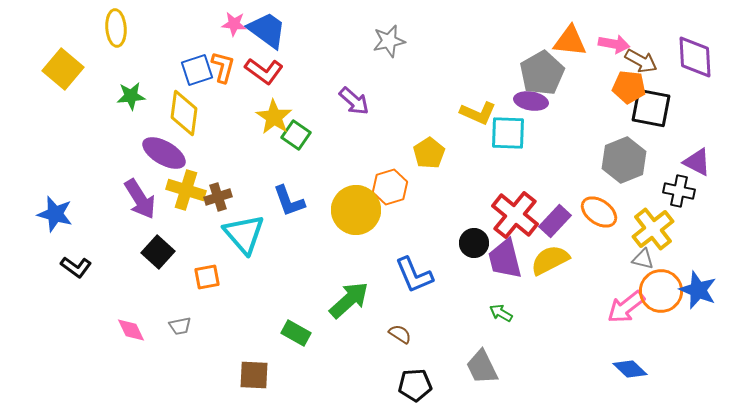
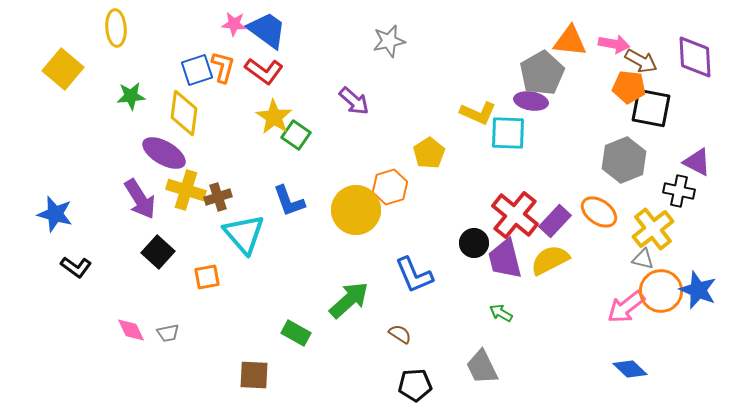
gray trapezoid at (180, 326): moved 12 px left, 7 px down
